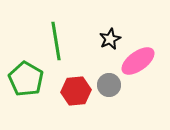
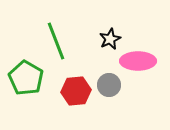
green line: rotated 12 degrees counterclockwise
pink ellipse: rotated 36 degrees clockwise
green pentagon: moved 1 px up
